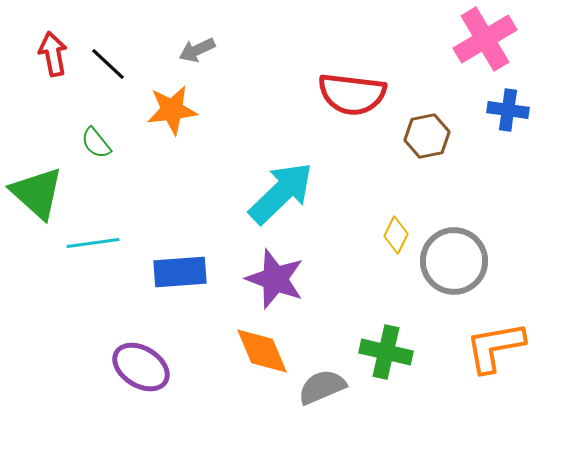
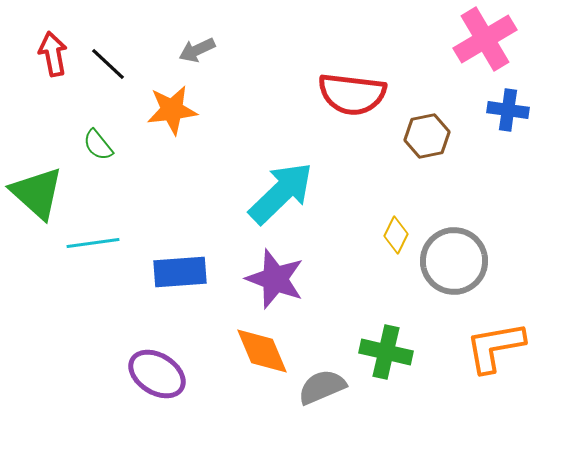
green semicircle: moved 2 px right, 2 px down
purple ellipse: moved 16 px right, 7 px down
